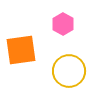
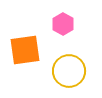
orange square: moved 4 px right
